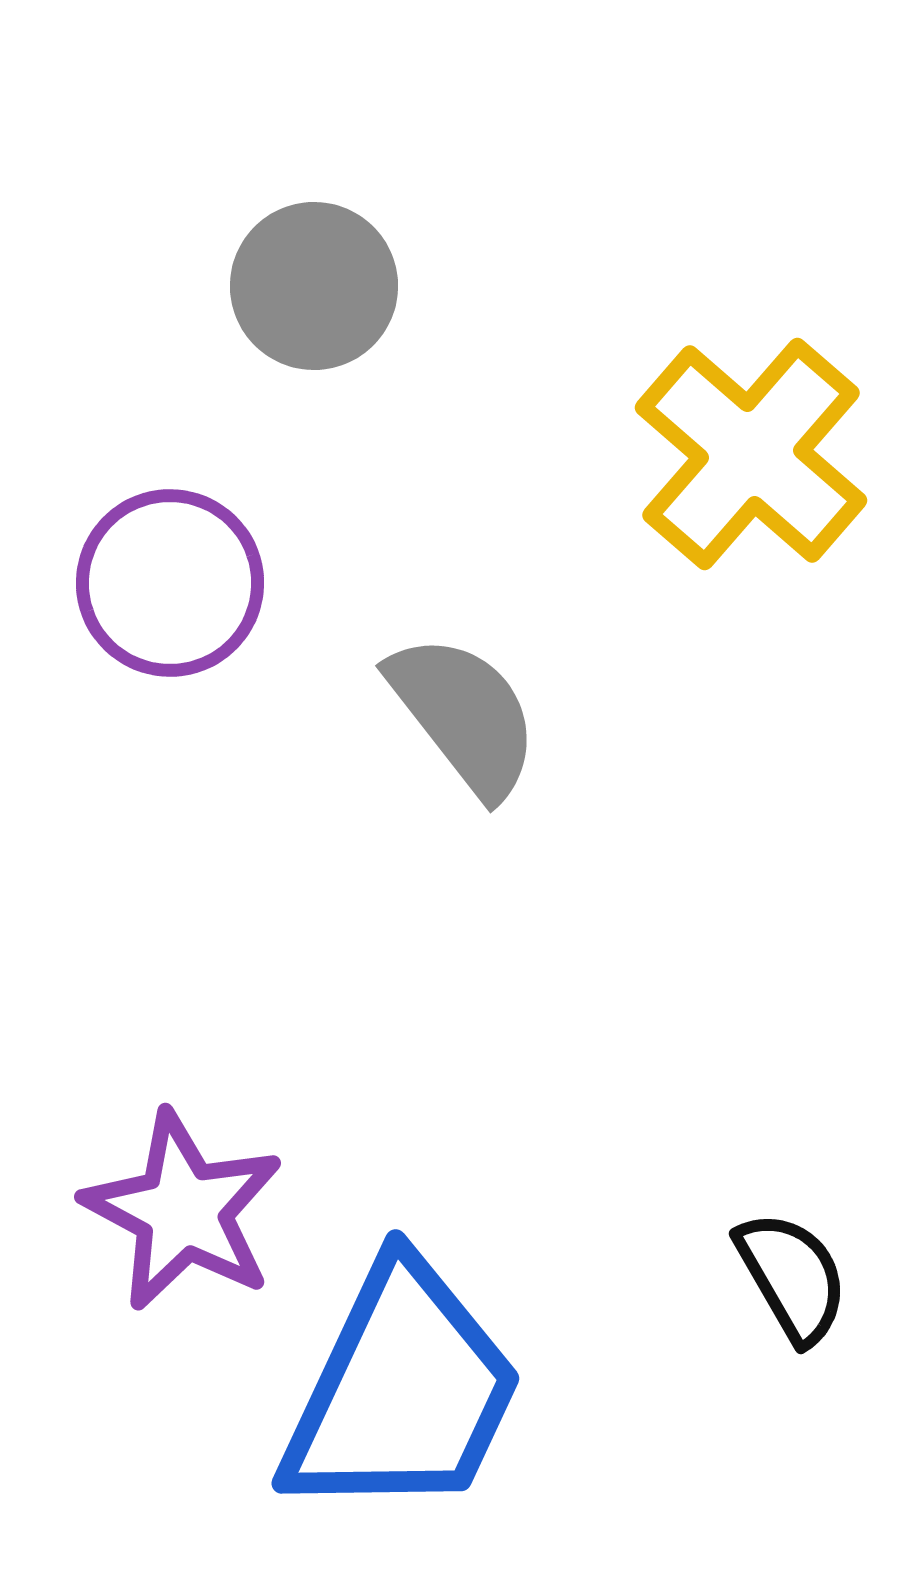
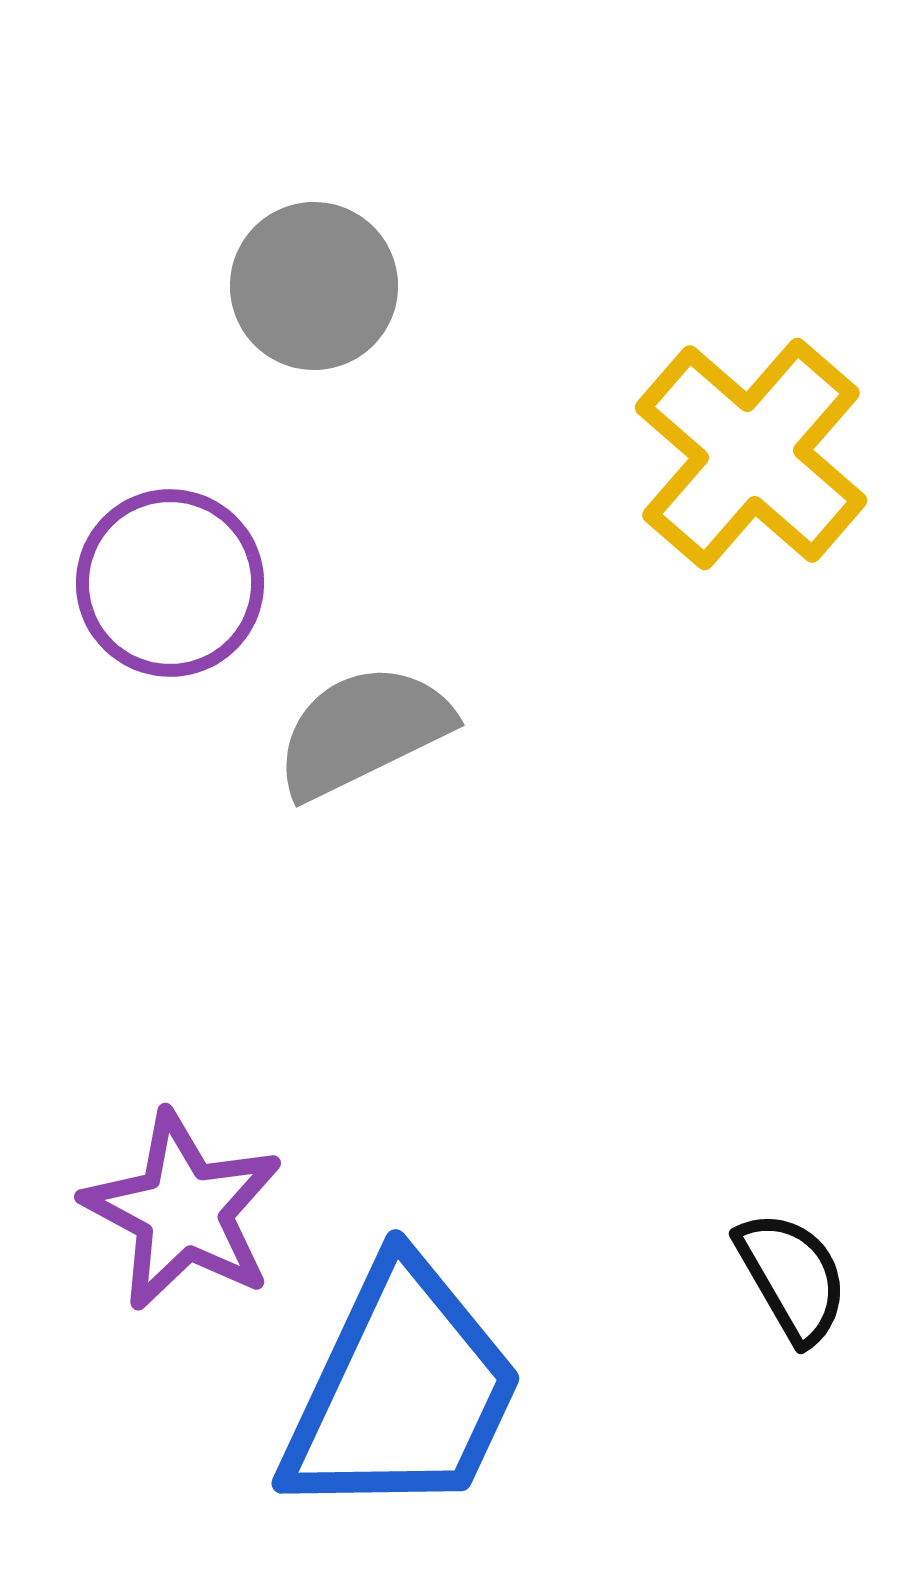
gray semicircle: moved 101 px left, 16 px down; rotated 78 degrees counterclockwise
